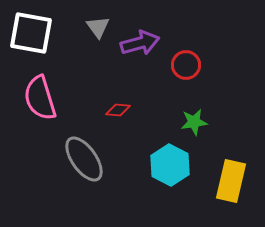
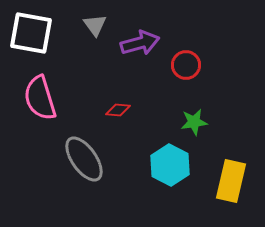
gray triangle: moved 3 px left, 2 px up
